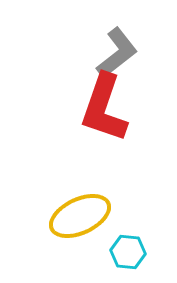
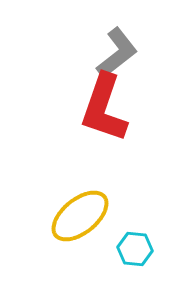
yellow ellipse: rotated 14 degrees counterclockwise
cyan hexagon: moved 7 px right, 3 px up
